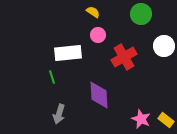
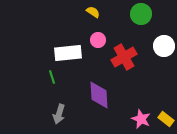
pink circle: moved 5 px down
yellow rectangle: moved 1 px up
